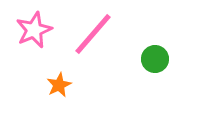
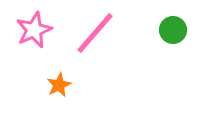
pink line: moved 2 px right, 1 px up
green circle: moved 18 px right, 29 px up
